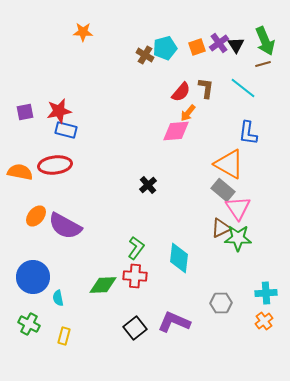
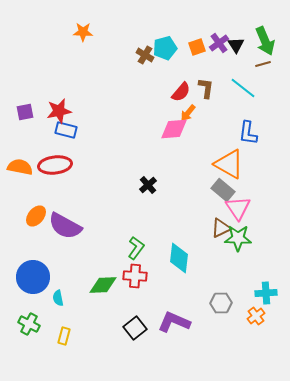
pink diamond: moved 2 px left, 2 px up
orange semicircle: moved 5 px up
orange cross: moved 8 px left, 5 px up
